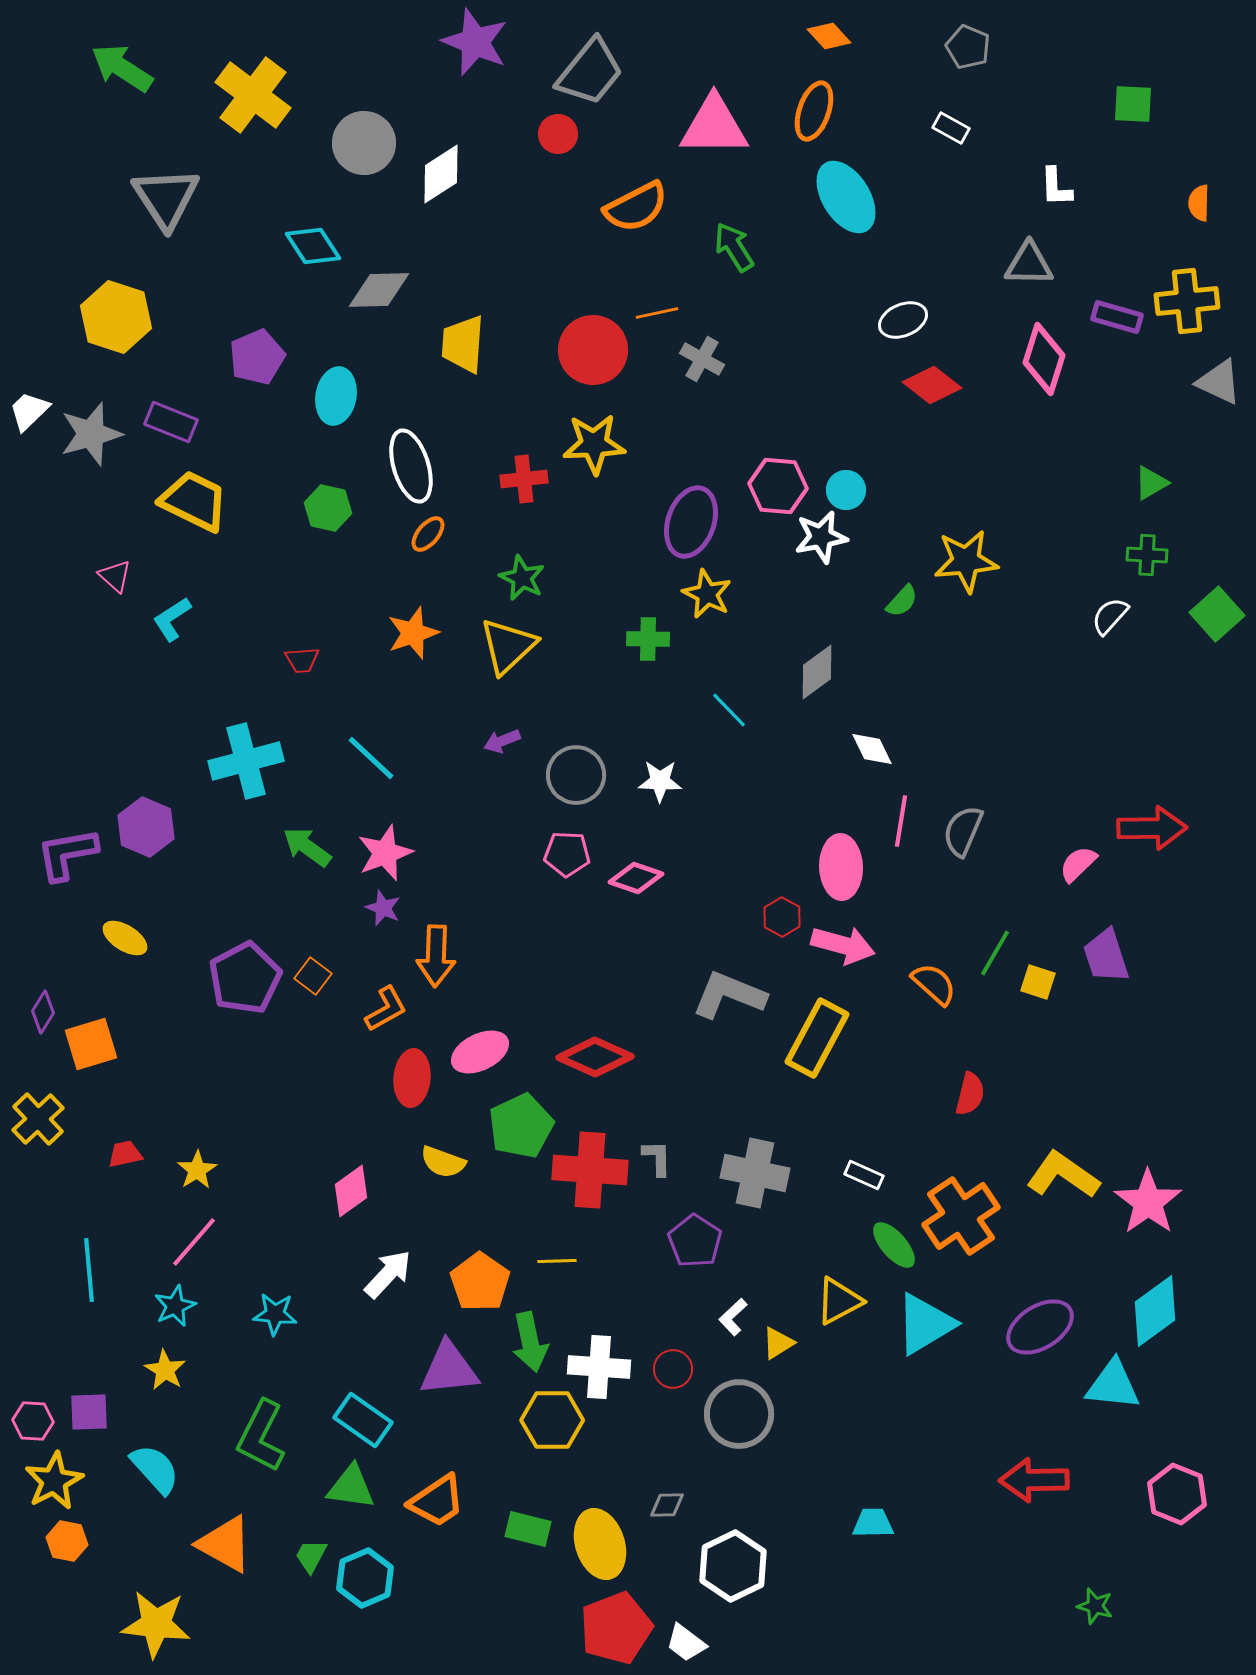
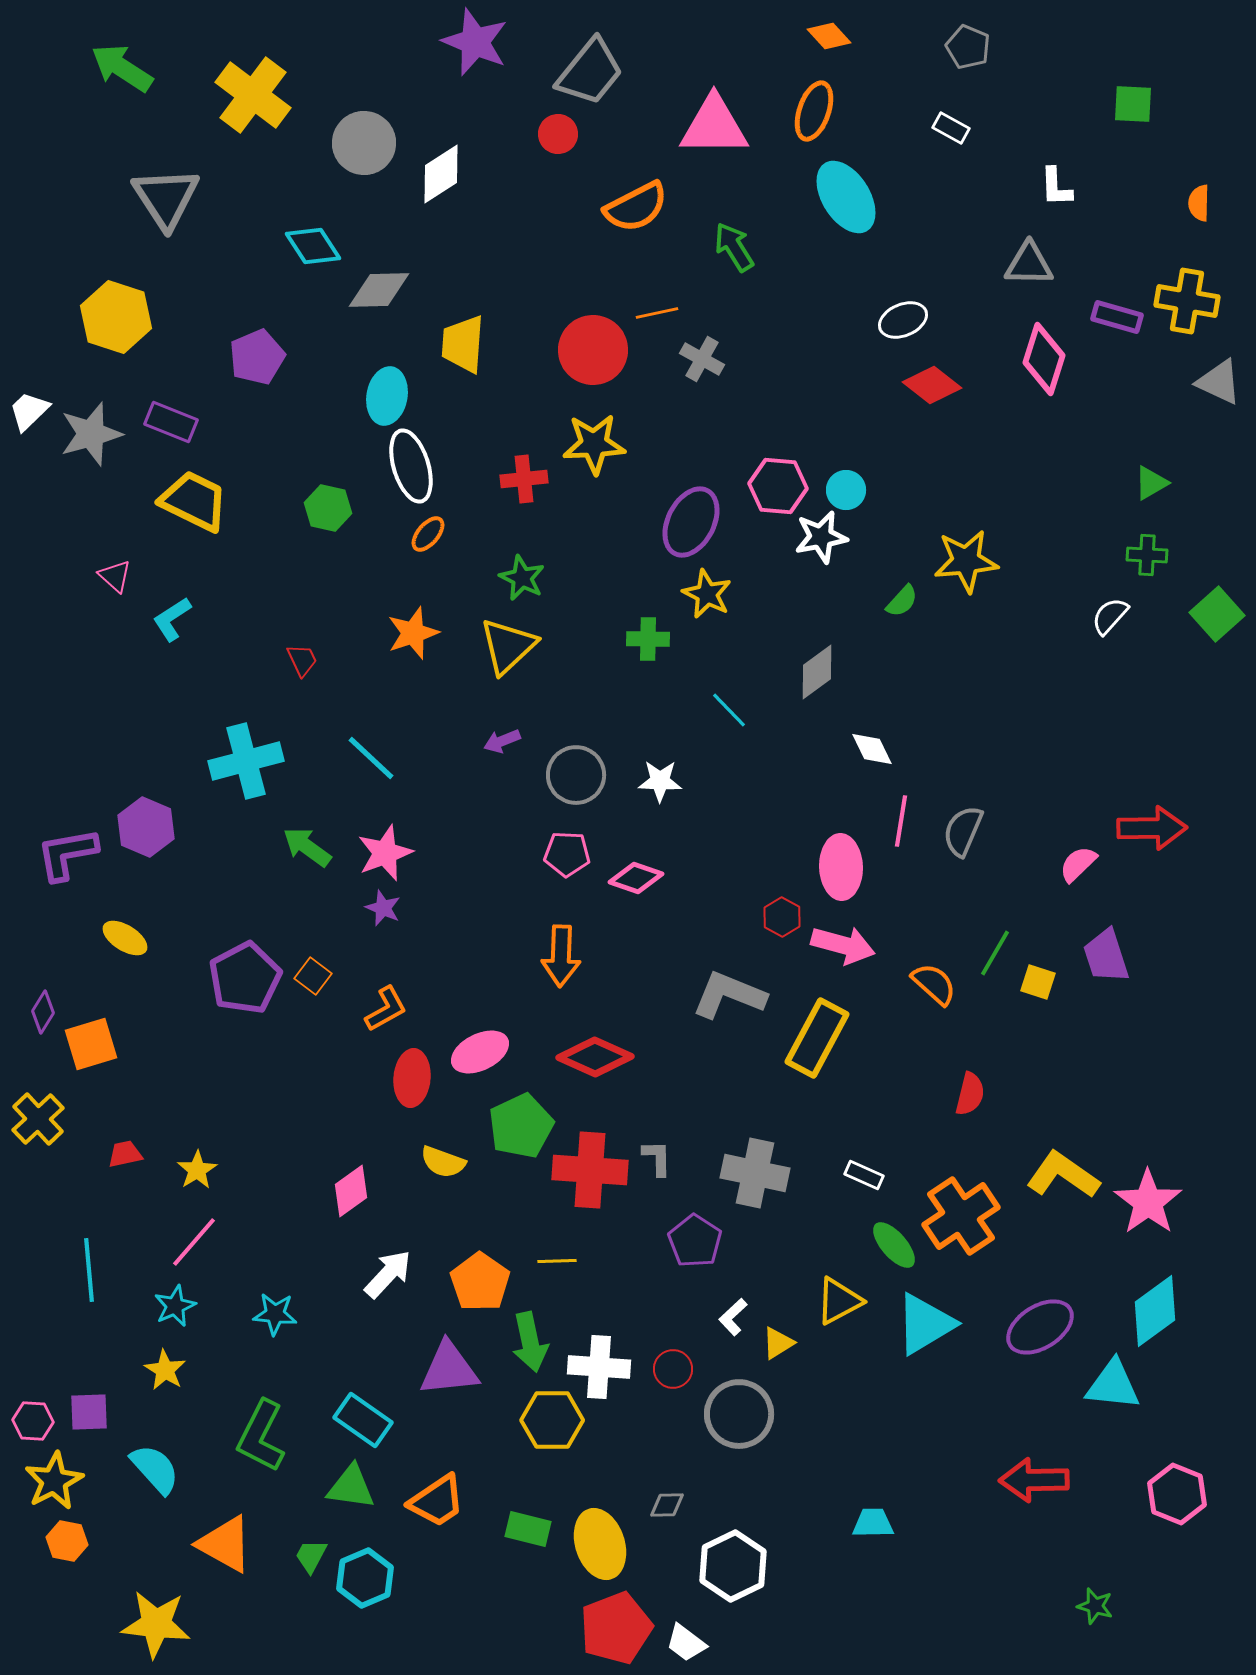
yellow cross at (1187, 301): rotated 16 degrees clockwise
cyan ellipse at (336, 396): moved 51 px right
purple ellipse at (691, 522): rotated 8 degrees clockwise
red trapezoid at (302, 660): rotated 111 degrees counterclockwise
orange arrow at (436, 956): moved 125 px right
